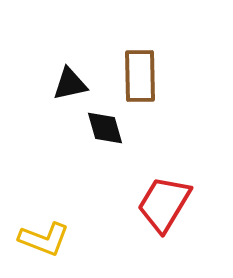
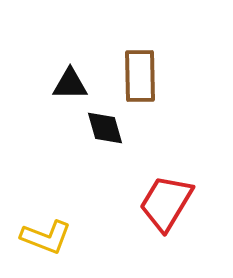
black triangle: rotated 12 degrees clockwise
red trapezoid: moved 2 px right, 1 px up
yellow L-shape: moved 2 px right, 2 px up
